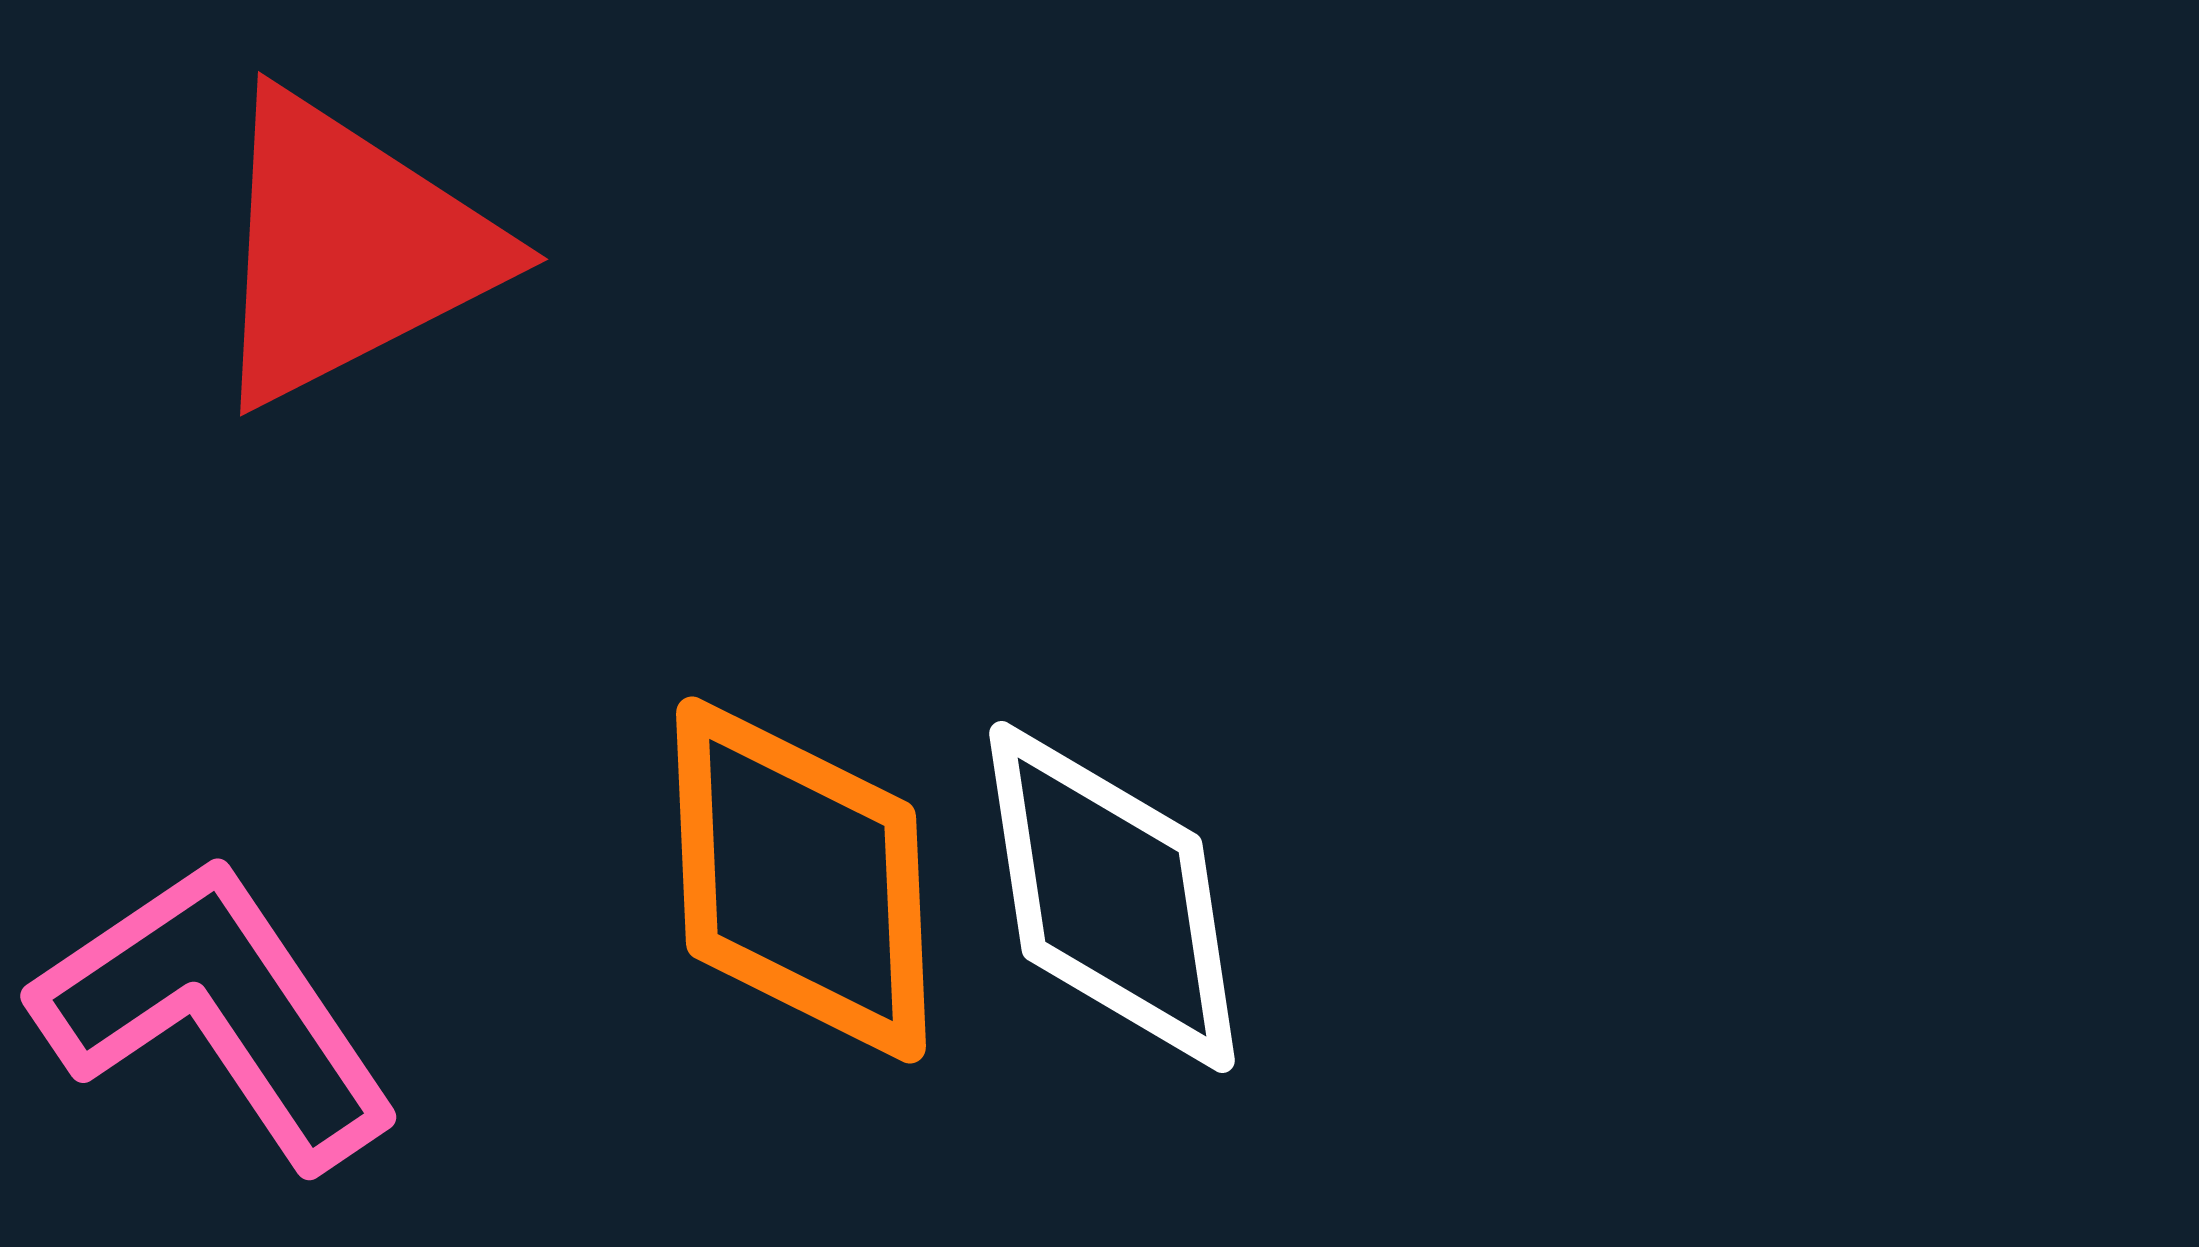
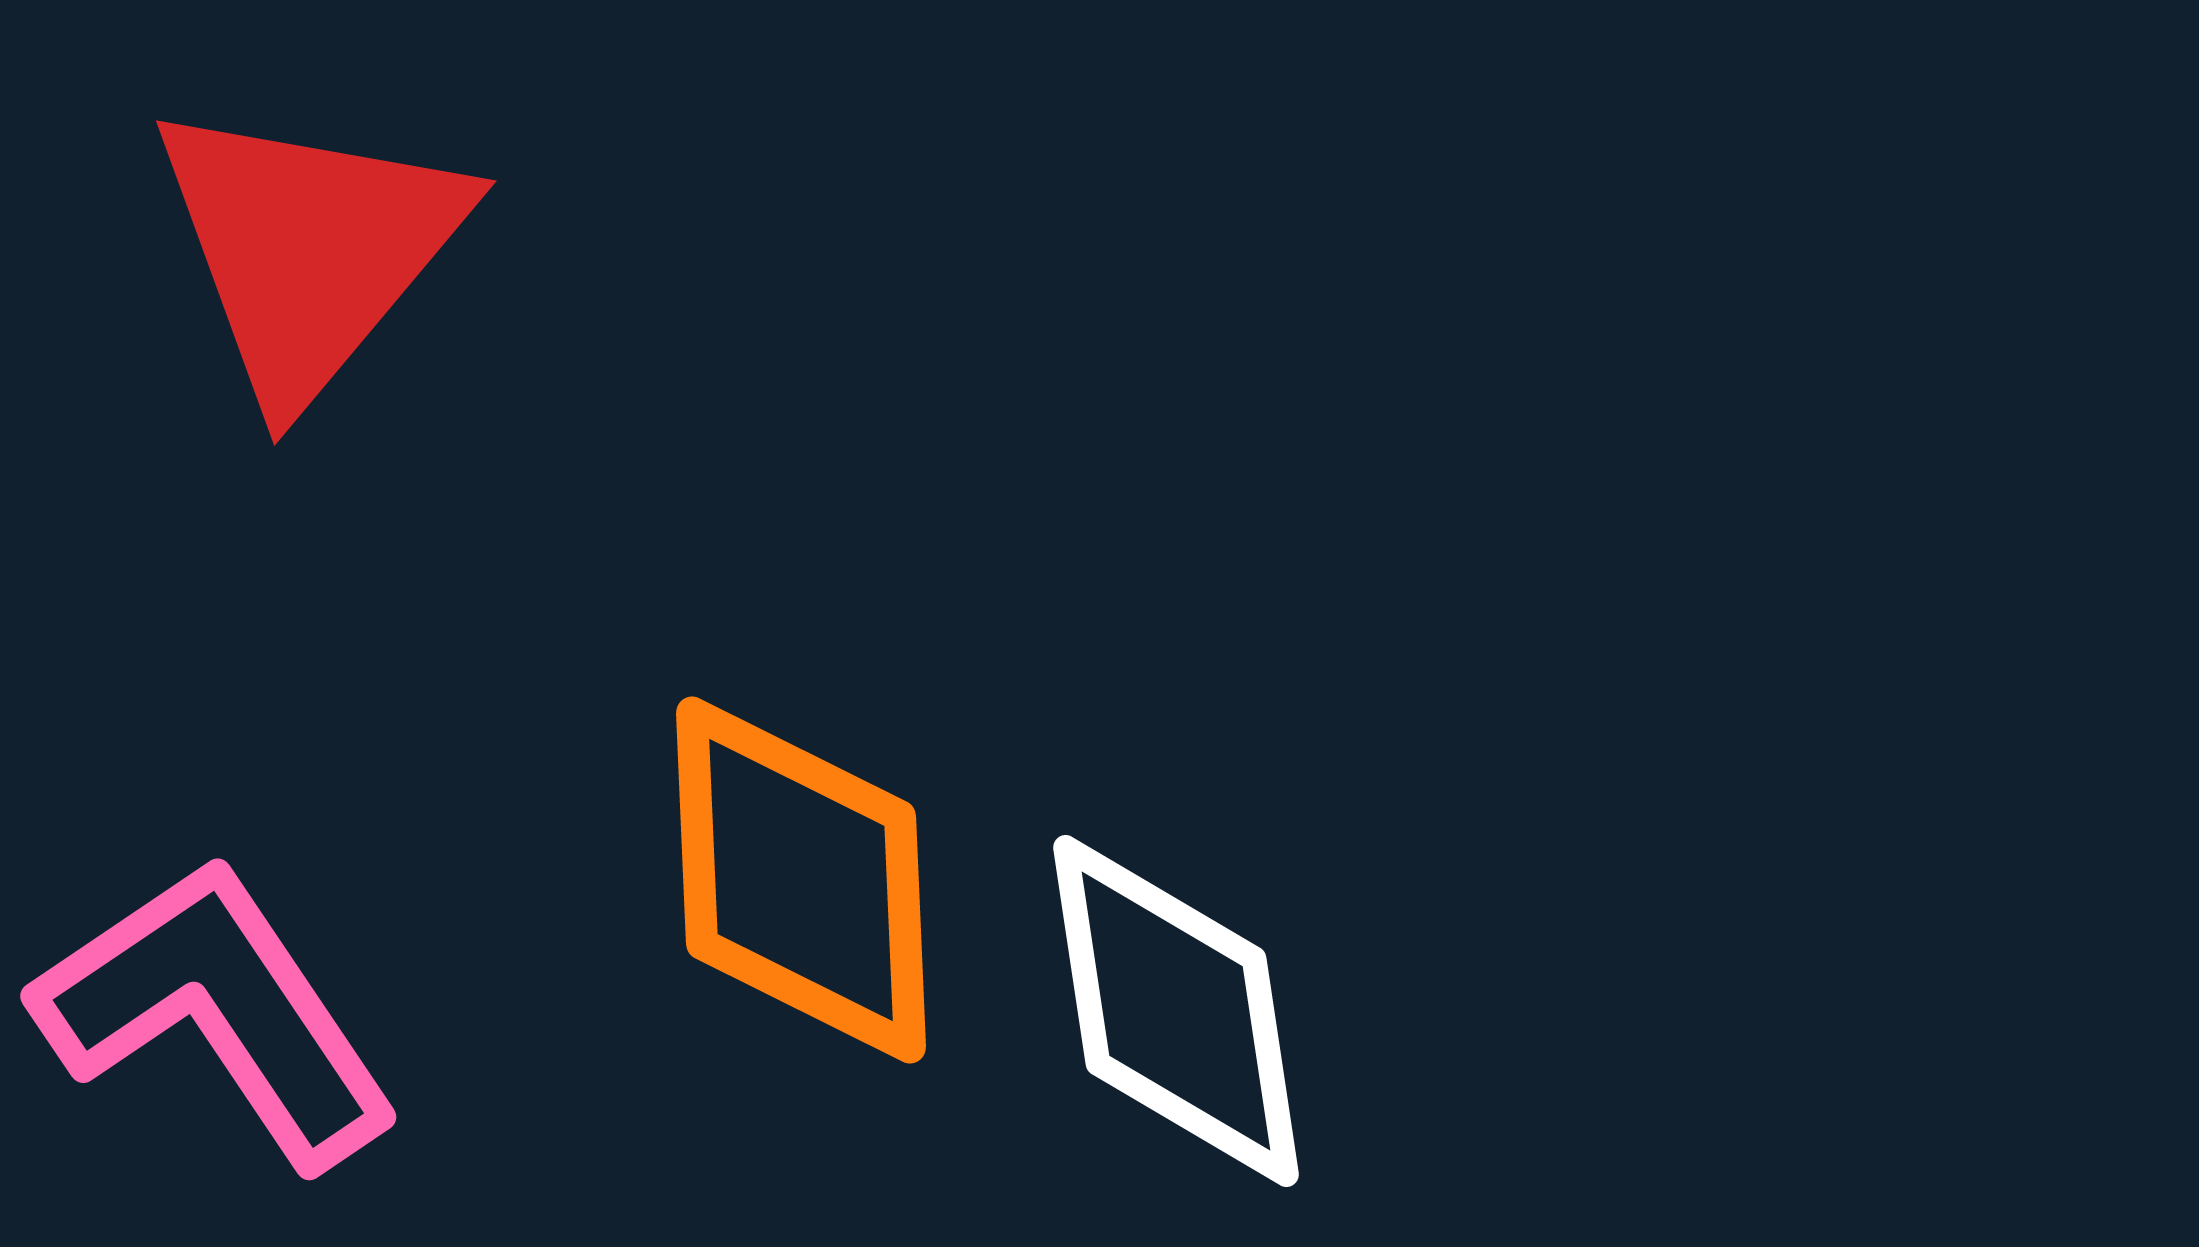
red triangle: moved 40 px left; rotated 23 degrees counterclockwise
white diamond: moved 64 px right, 114 px down
